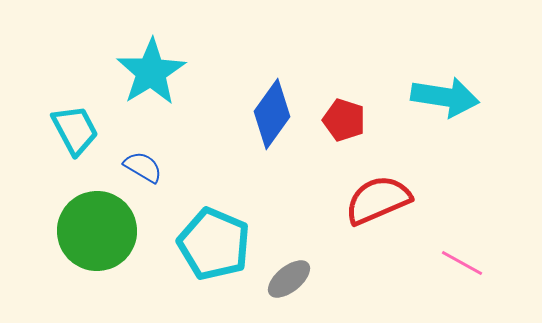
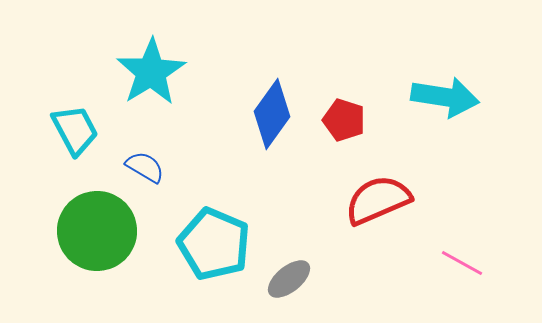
blue semicircle: moved 2 px right
